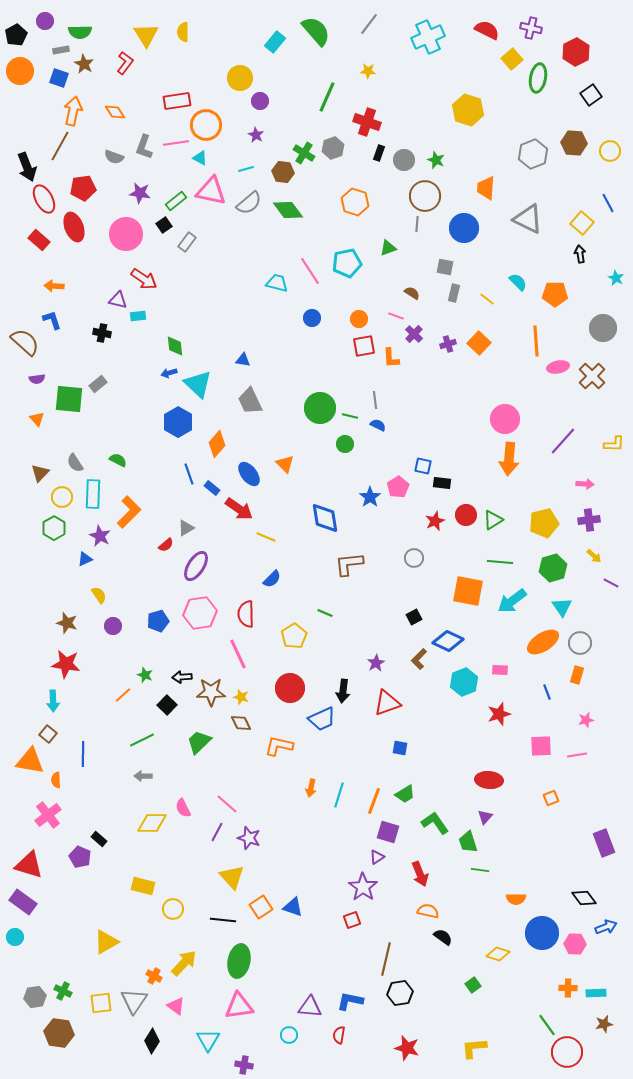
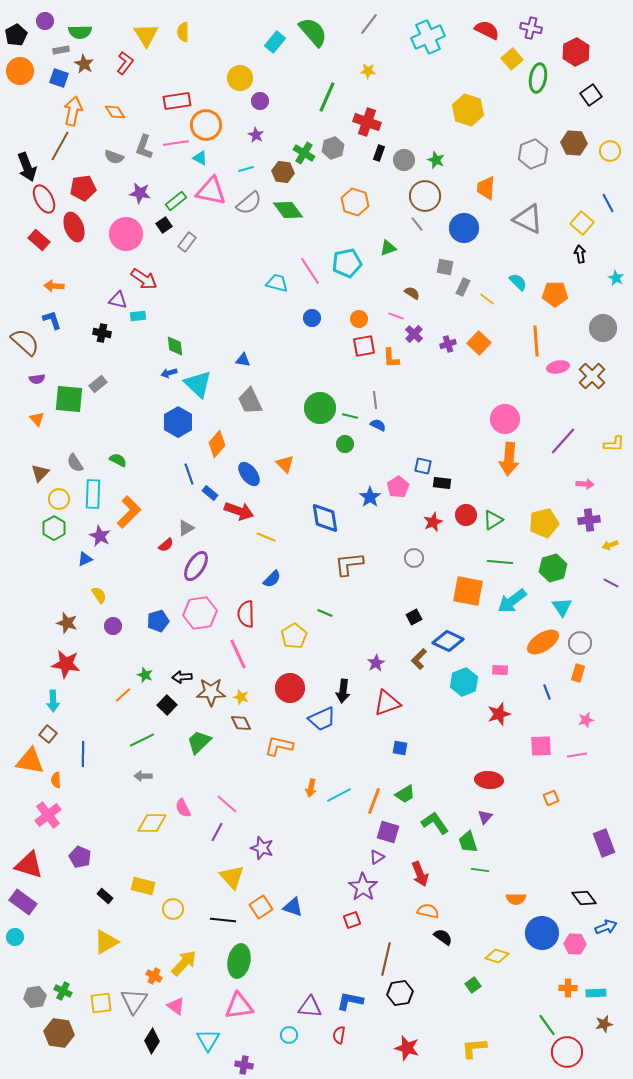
green semicircle at (316, 31): moved 3 px left, 1 px down
gray line at (417, 224): rotated 42 degrees counterclockwise
gray rectangle at (454, 293): moved 9 px right, 6 px up; rotated 12 degrees clockwise
blue rectangle at (212, 488): moved 2 px left, 5 px down
yellow circle at (62, 497): moved 3 px left, 2 px down
red arrow at (239, 509): moved 2 px down; rotated 16 degrees counterclockwise
red star at (435, 521): moved 2 px left, 1 px down
yellow arrow at (594, 556): moved 16 px right, 11 px up; rotated 119 degrees clockwise
orange rectangle at (577, 675): moved 1 px right, 2 px up
cyan line at (339, 795): rotated 45 degrees clockwise
purple star at (249, 838): moved 13 px right, 10 px down
black rectangle at (99, 839): moved 6 px right, 57 px down
yellow diamond at (498, 954): moved 1 px left, 2 px down
